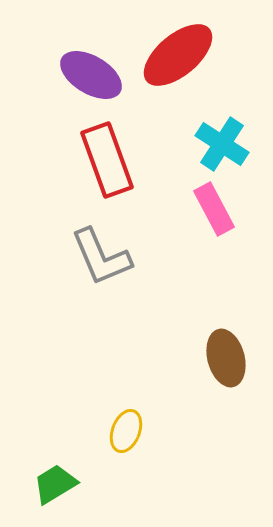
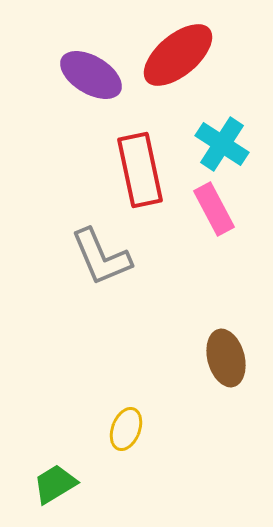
red rectangle: moved 33 px right, 10 px down; rotated 8 degrees clockwise
yellow ellipse: moved 2 px up
